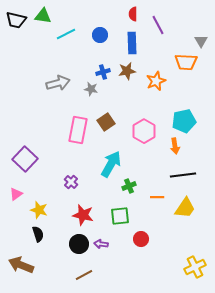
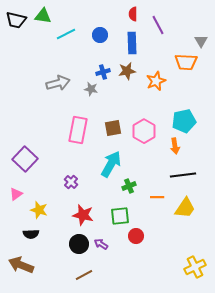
brown square: moved 7 px right, 6 px down; rotated 24 degrees clockwise
black semicircle: moved 7 px left; rotated 105 degrees clockwise
red circle: moved 5 px left, 3 px up
purple arrow: rotated 24 degrees clockwise
